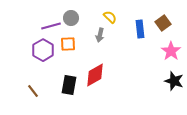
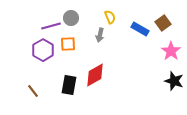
yellow semicircle: rotated 24 degrees clockwise
blue rectangle: rotated 54 degrees counterclockwise
